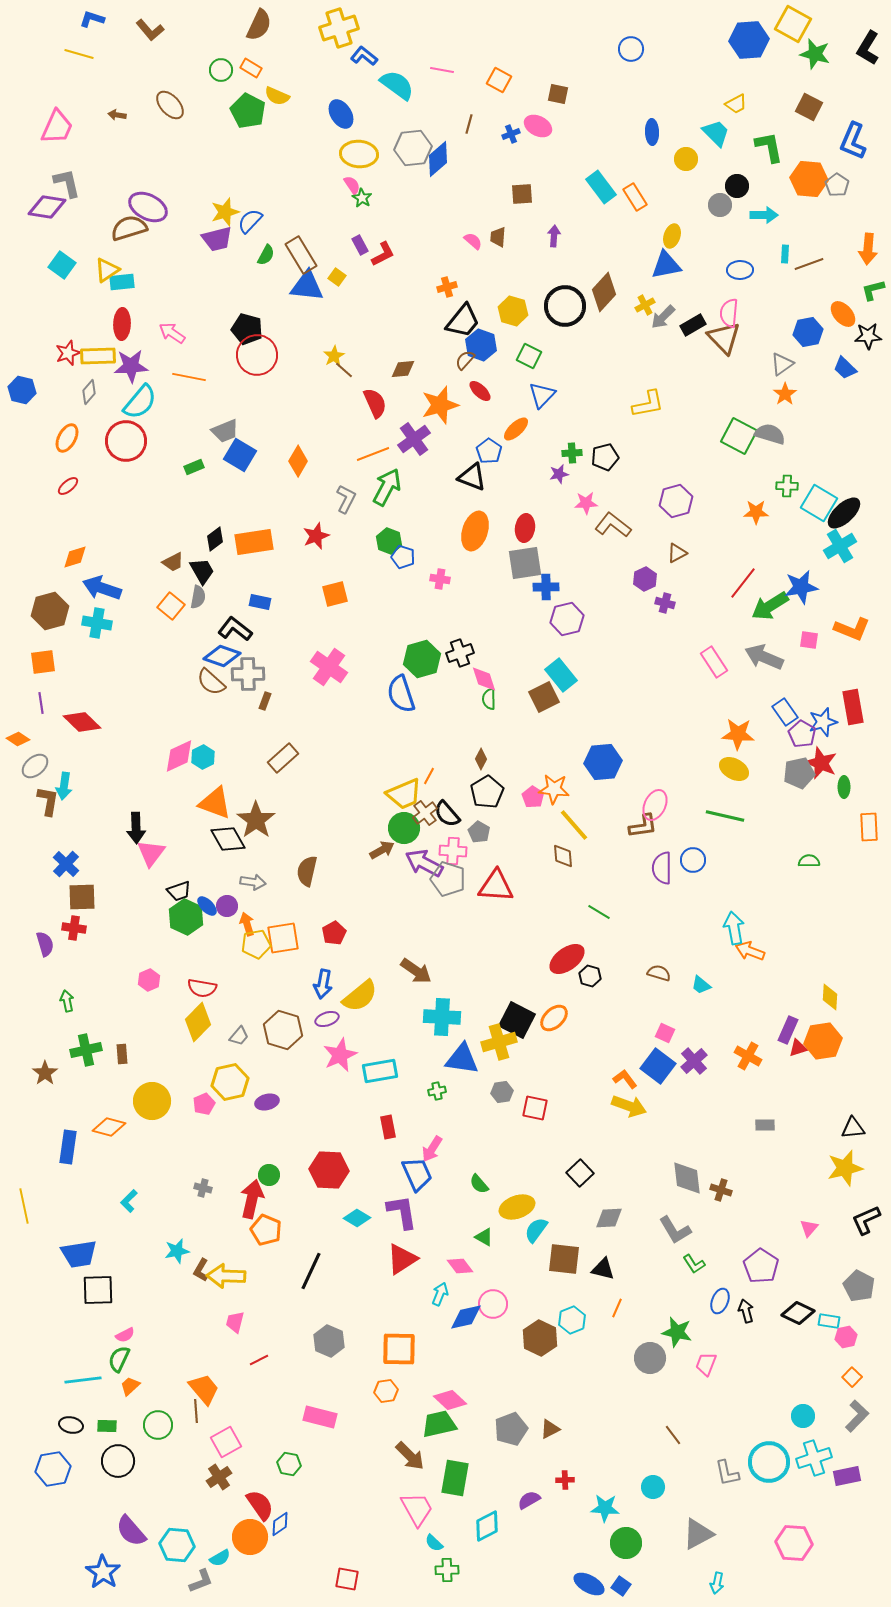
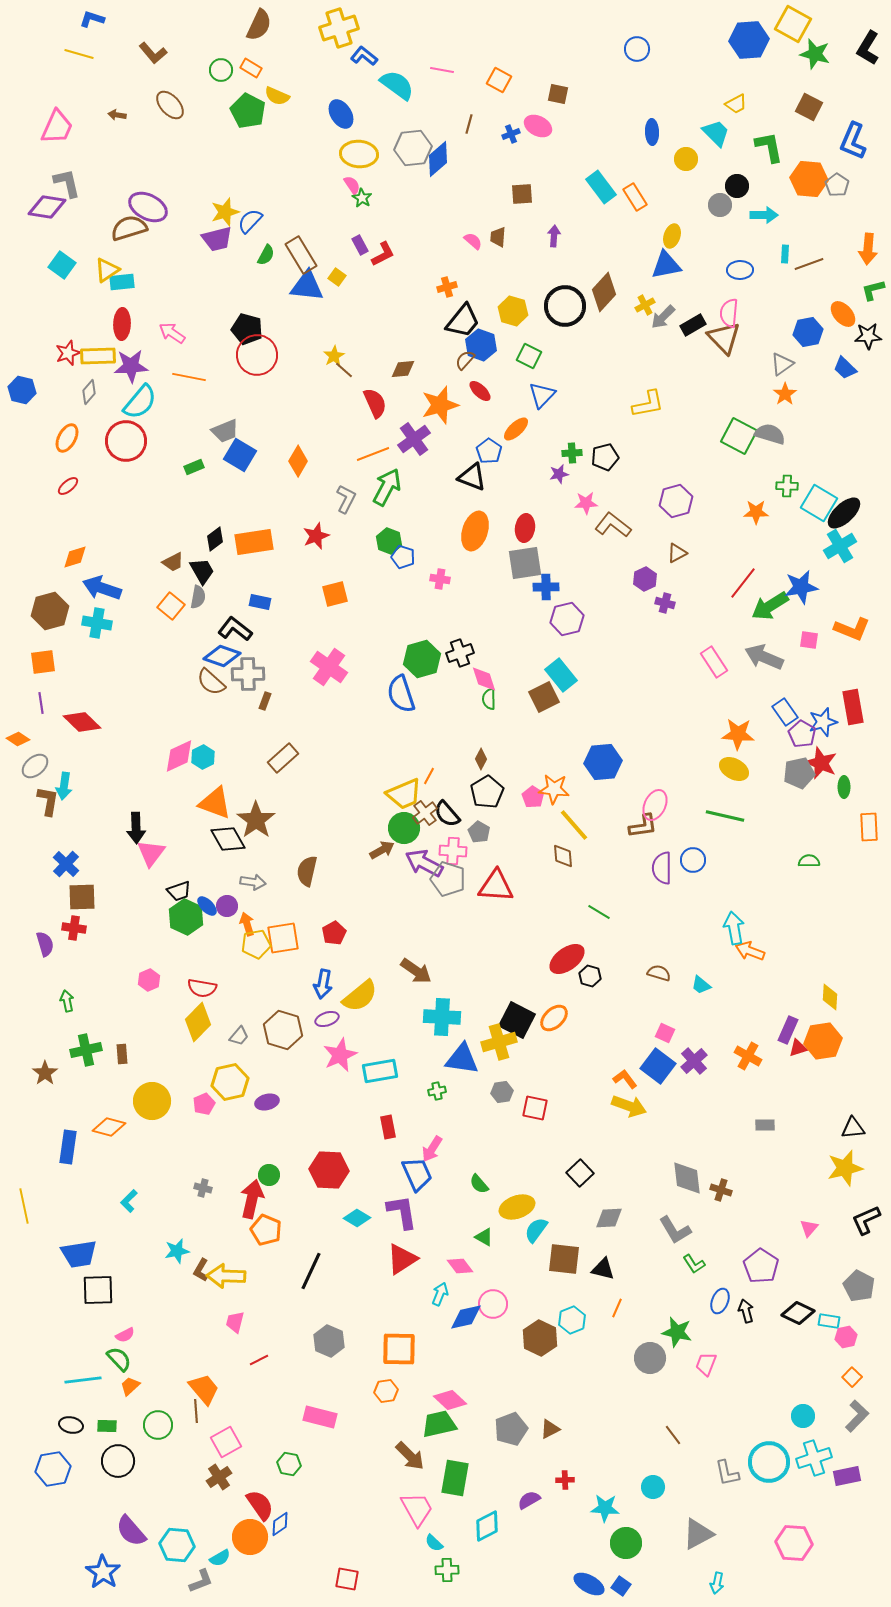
brown L-shape at (150, 30): moved 3 px right, 23 px down
blue circle at (631, 49): moved 6 px right
green semicircle at (119, 1359): rotated 112 degrees clockwise
